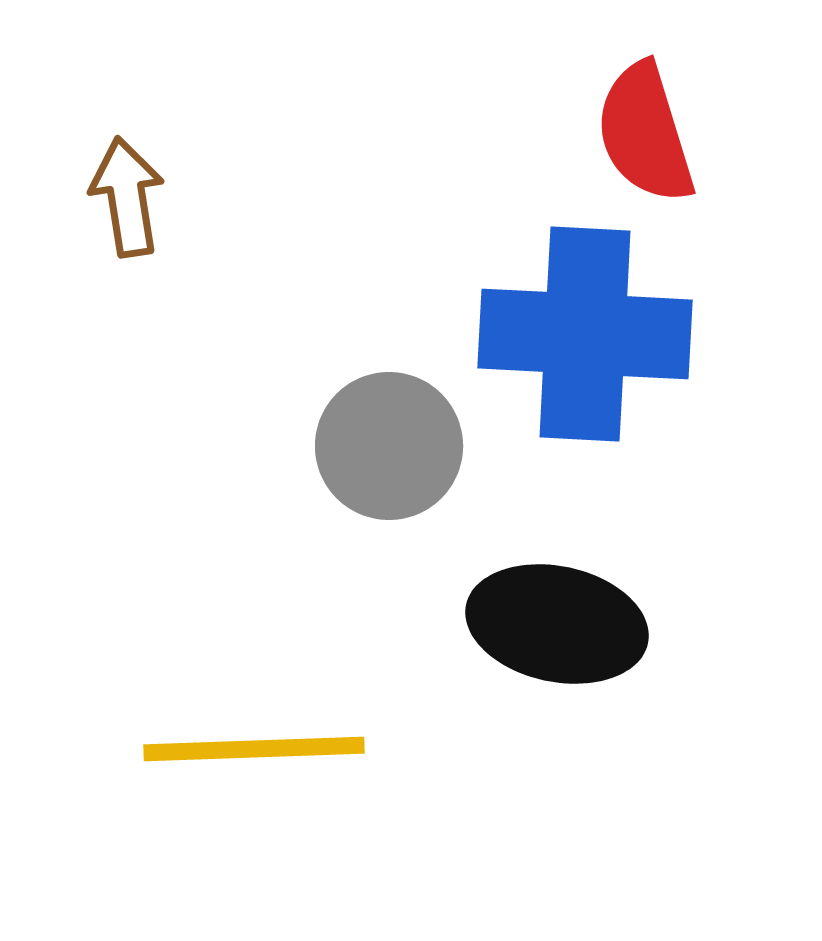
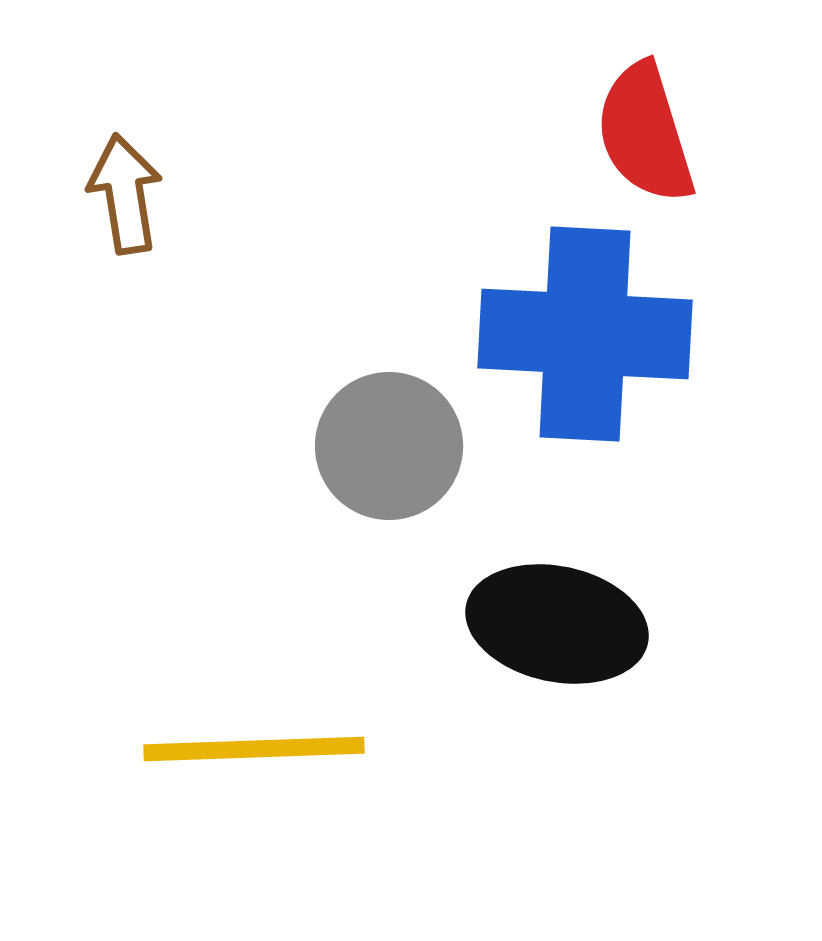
brown arrow: moved 2 px left, 3 px up
